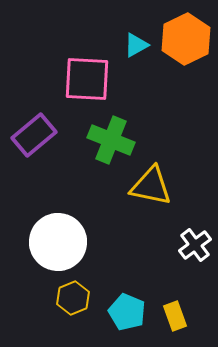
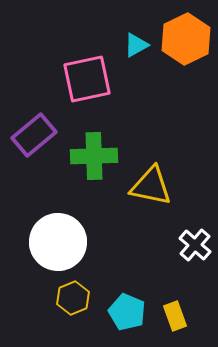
pink square: rotated 15 degrees counterclockwise
green cross: moved 17 px left, 16 px down; rotated 24 degrees counterclockwise
white cross: rotated 12 degrees counterclockwise
